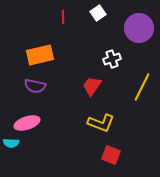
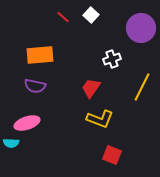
white square: moved 7 px left, 2 px down; rotated 14 degrees counterclockwise
red line: rotated 48 degrees counterclockwise
purple circle: moved 2 px right
orange rectangle: rotated 8 degrees clockwise
red trapezoid: moved 1 px left, 2 px down
yellow L-shape: moved 1 px left, 4 px up
red square: moved 1 px right
